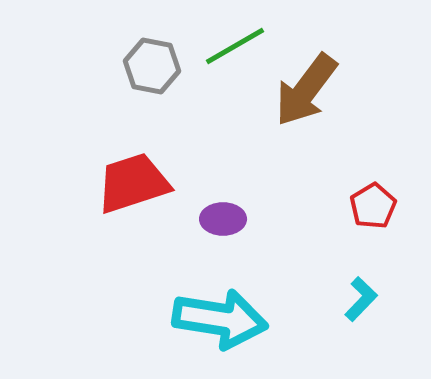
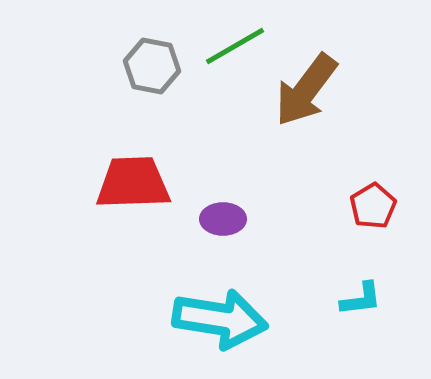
red trapezoid: rotated 16 degrees clockwise
cyan L-shape: rotated 39 degrees clockwise
